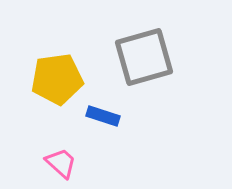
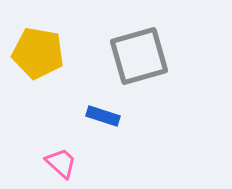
gray square: moved 5 px left, 1 px up
yellow pentagon: moved 19 px left, 26 px up; rotated 18 degrees clockwise
